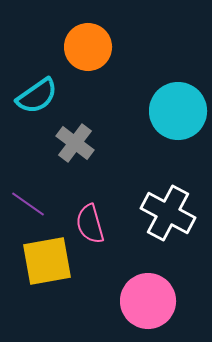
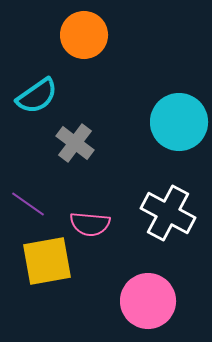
orange circle: moved 4 px left, 12 px up
cyan circle: moved 1 px right, 11 px down
pink semicircle: rotated 69 degrees counterclockwise
